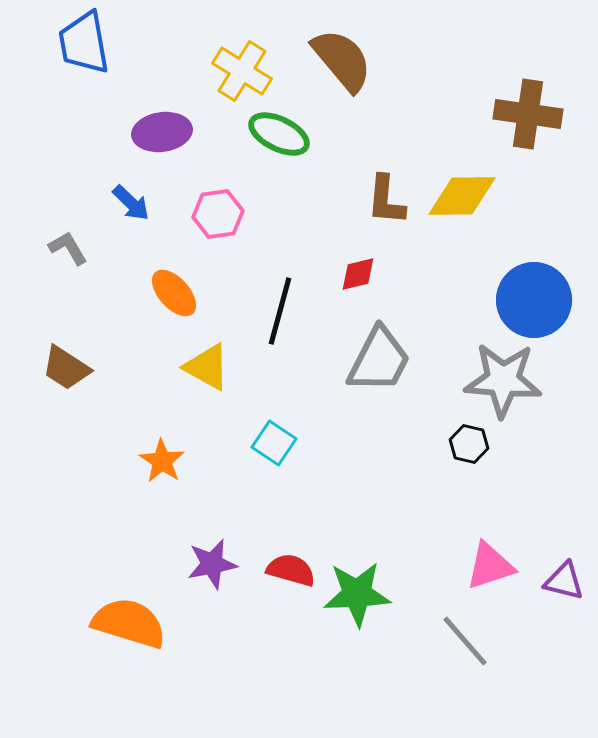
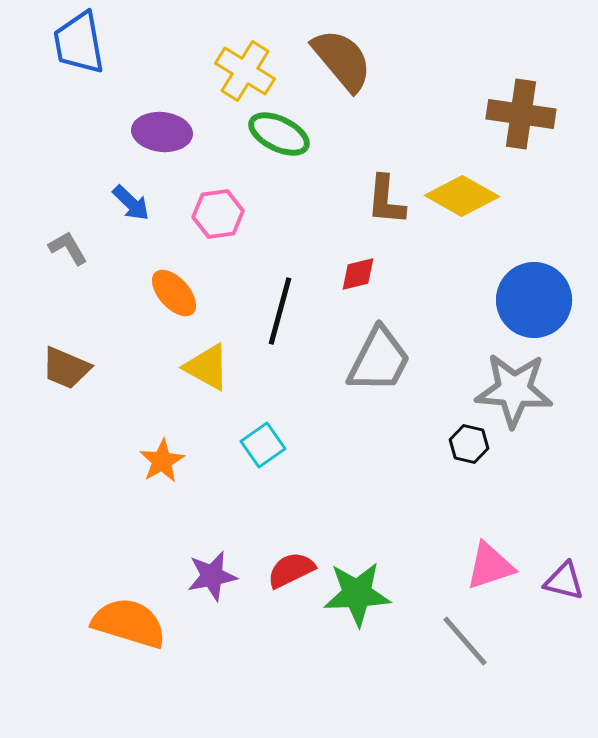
blue trapezoid: moved 5 px left
yellow cross: moved 3 px right
brown cross: moved 7 px left
purple ellipse: rotated 14 degrees clockwise
yellow diamond: rotated 30 degrees clockwise
brown trapezoid: rotated 10 degrees counterclockwise
gray star: moved 11 px right, 10 px down
cyan square: moved 11 px left, 2 px down; rotated 21 degrees clockwise
orange star: rotated 9 degrees clockwise
purple star: moved 12 px down
red semicircle: rotated 42 degrees counterclockwise
